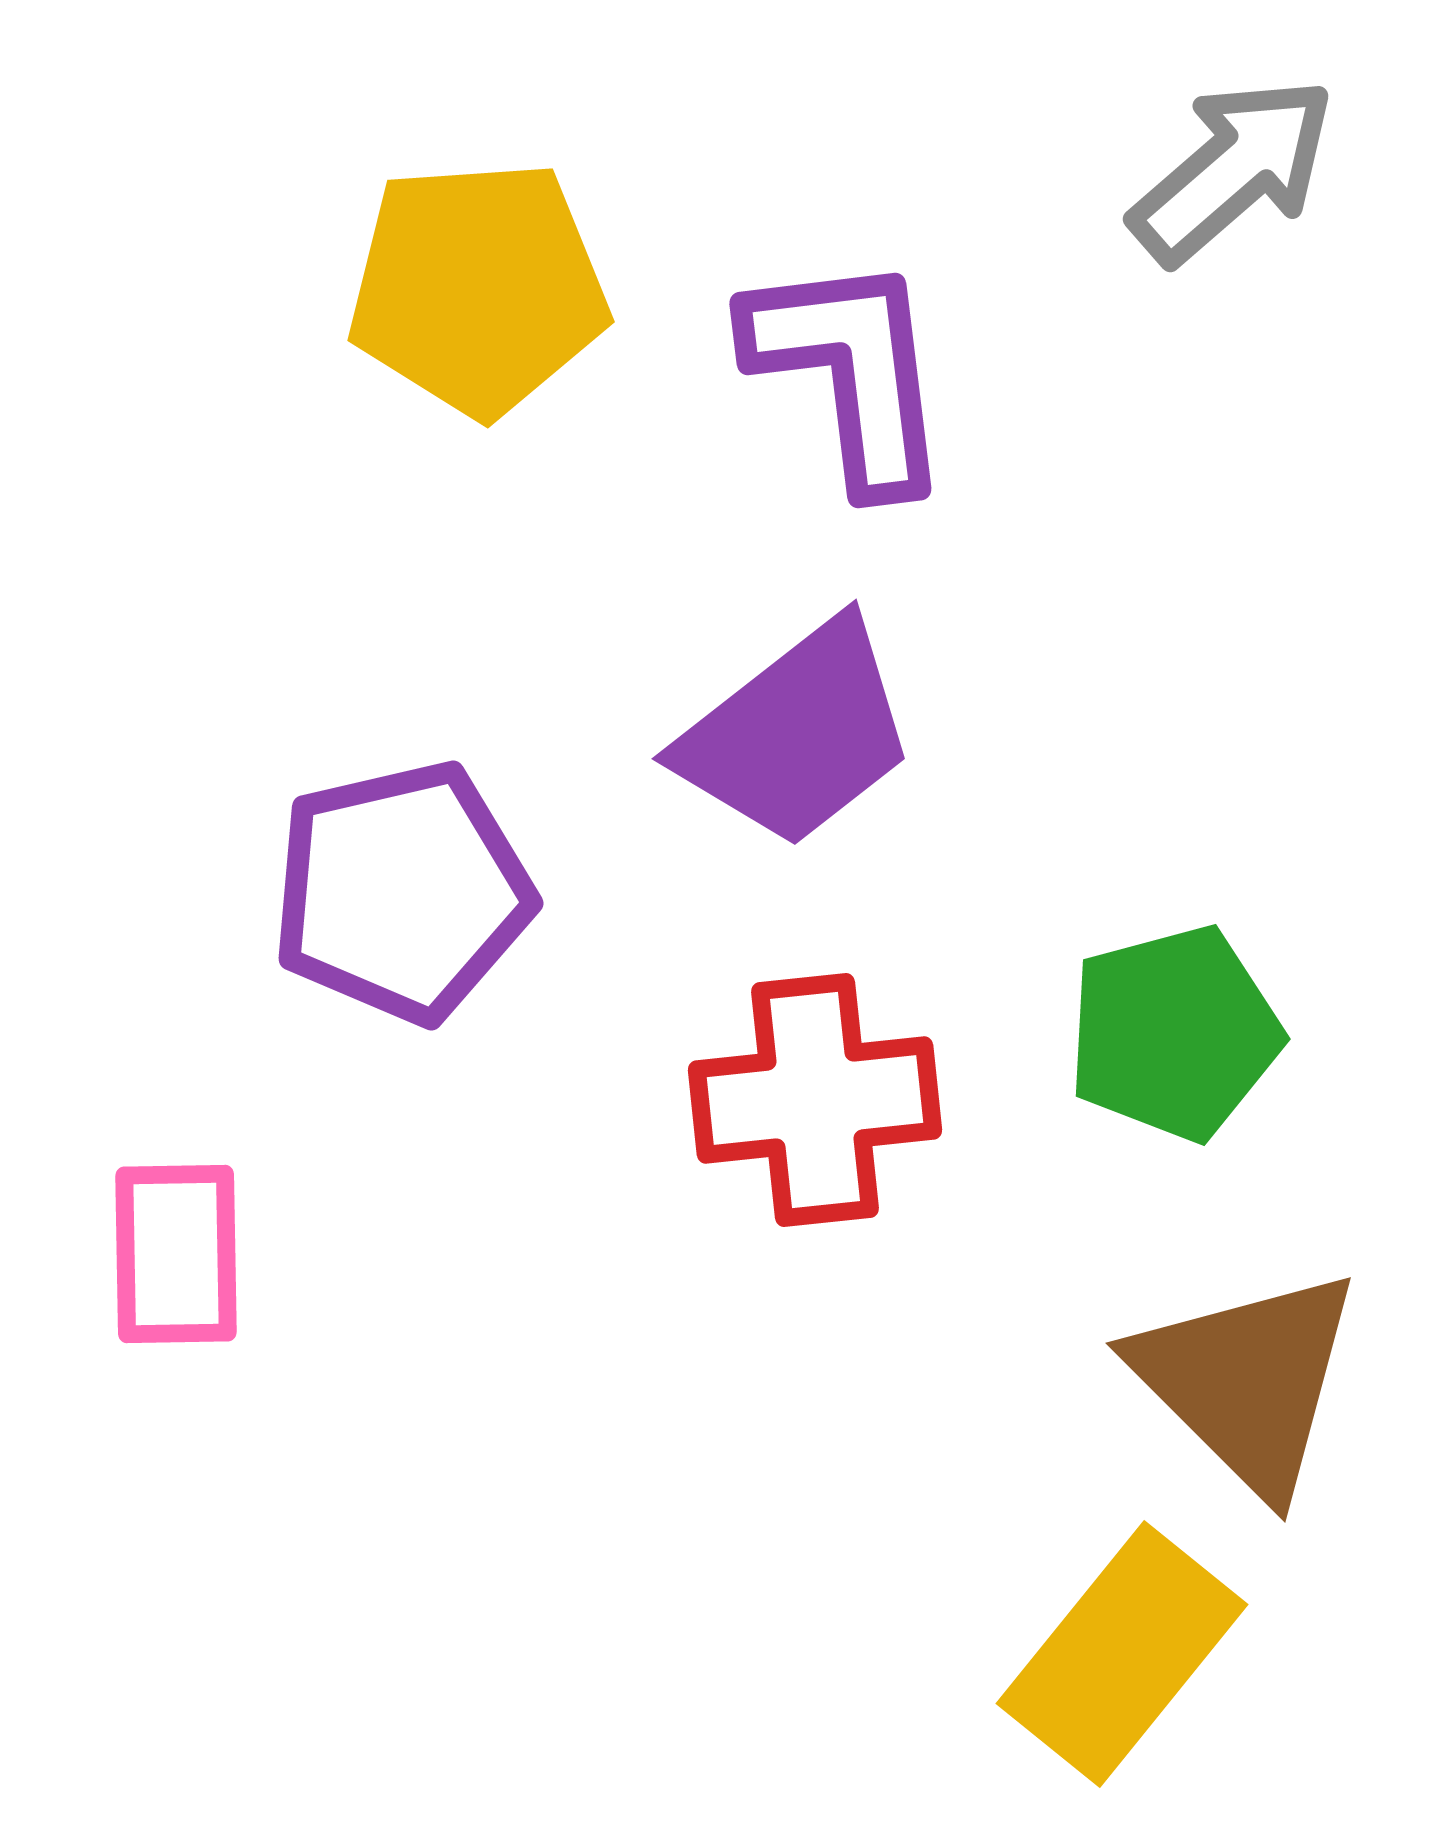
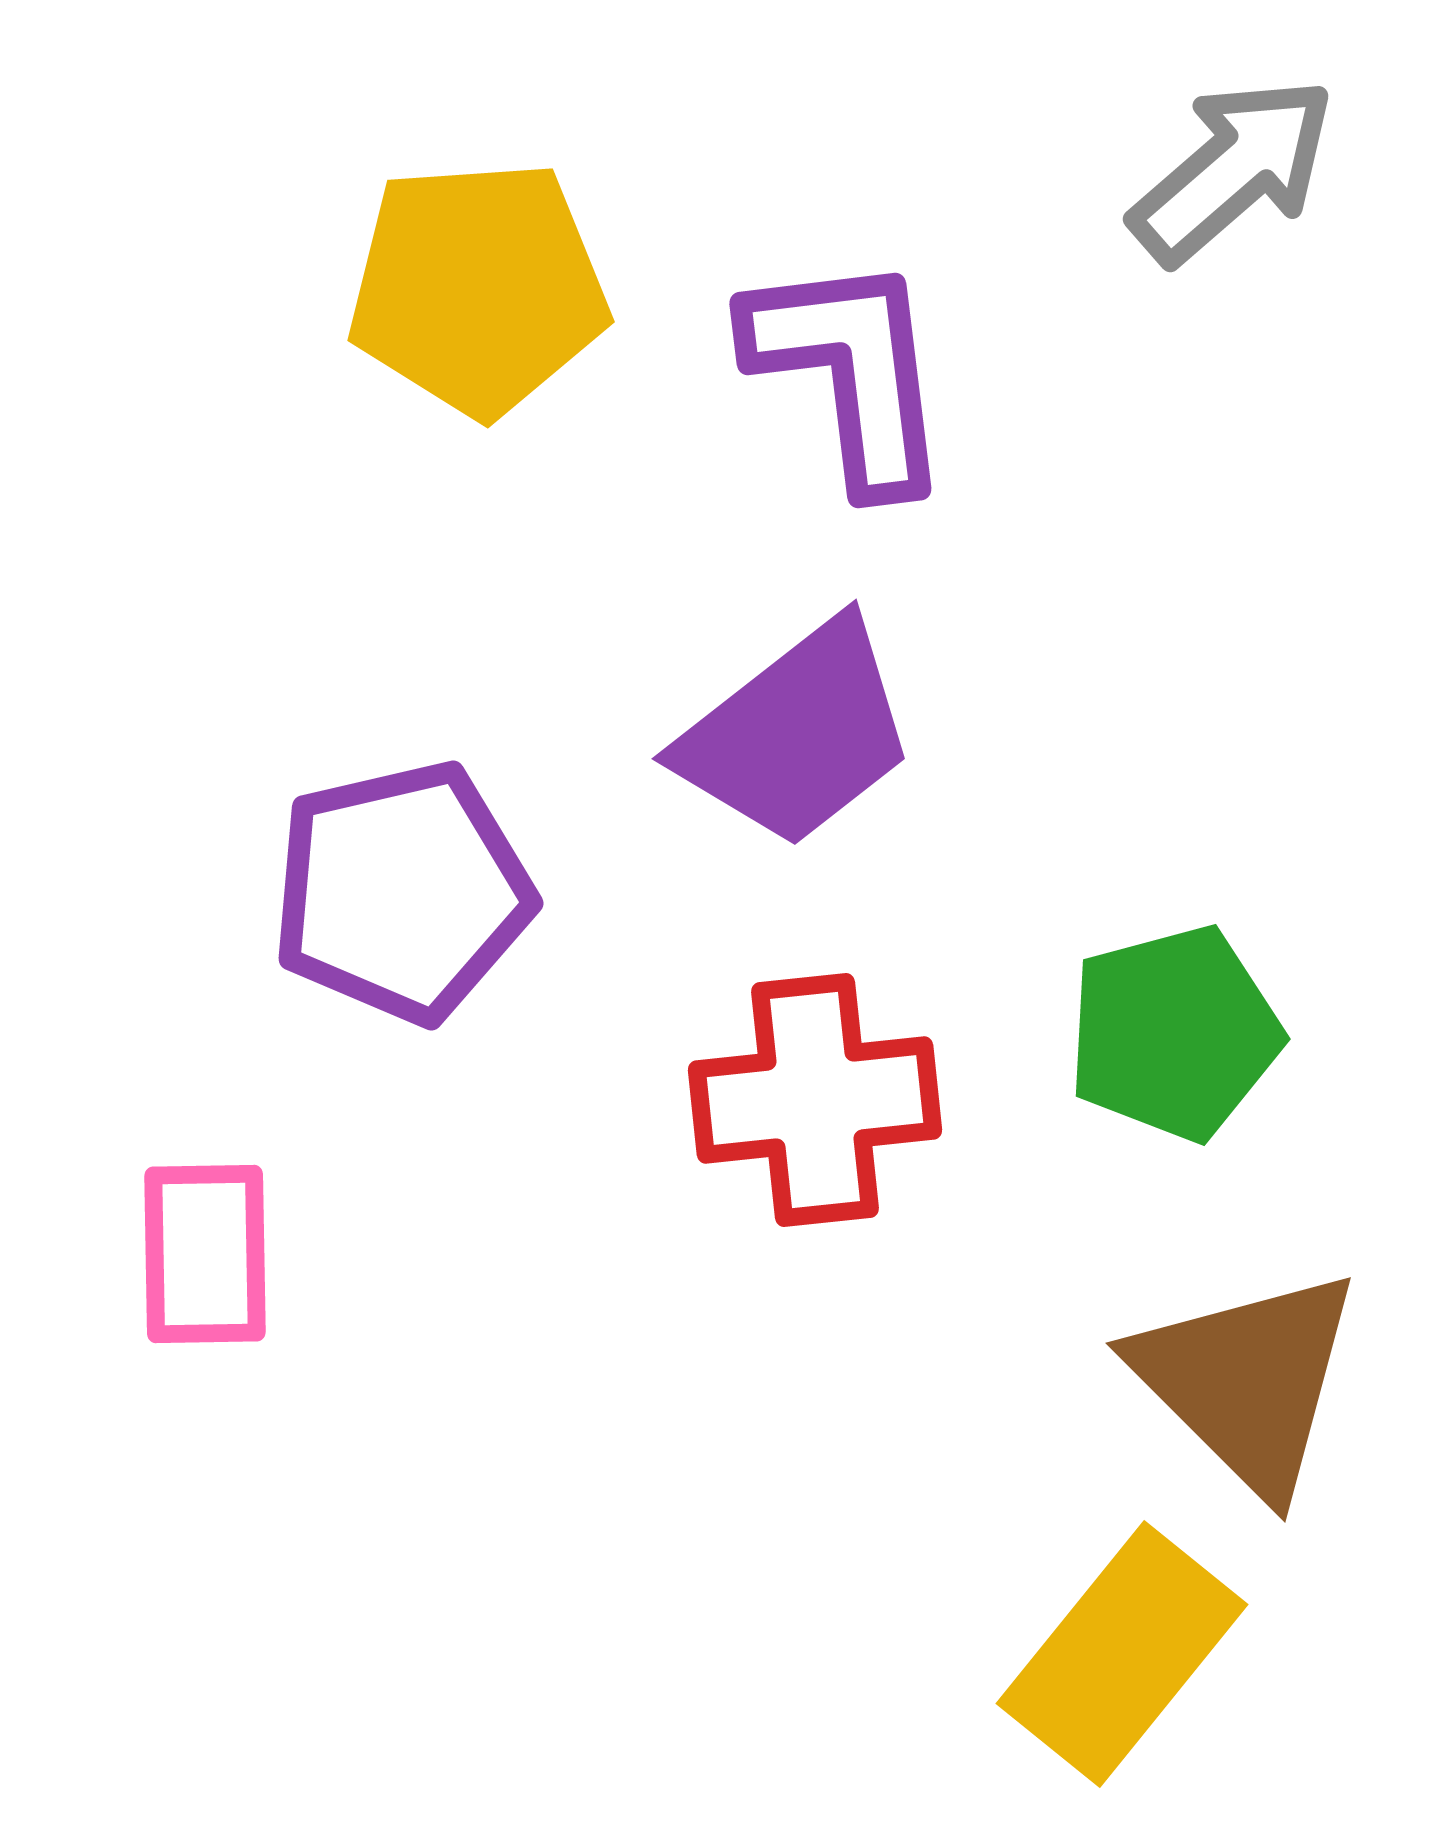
pink rectangle: moved 29 px right
